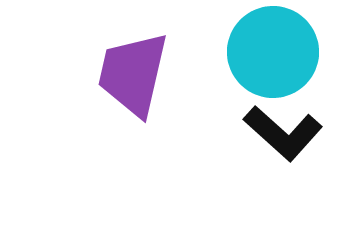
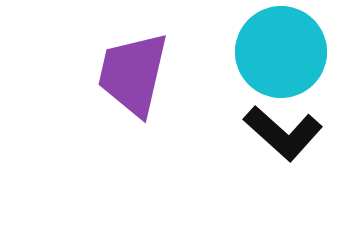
cyan circle: moved 8 px right
